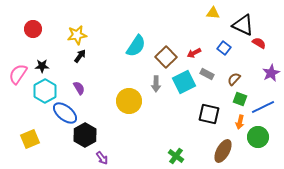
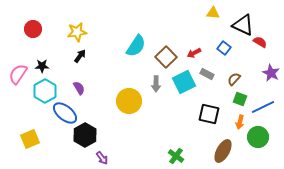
yellow star: moved 3 px up
red semicircle: moved 1 px right, 1 px up
purple star: rotated 18 degrees counterclockwise
